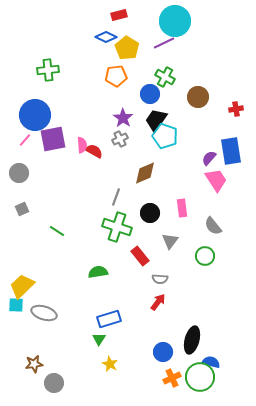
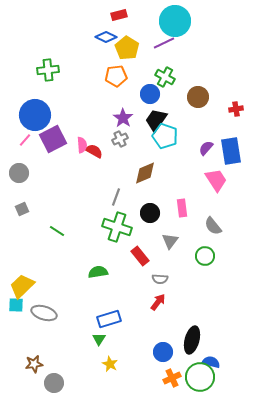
purple square at (53, 139): rotated 16 degrees counterclockwise
purple semicircle at (209, 158): moved 3 px left, 10 px up
